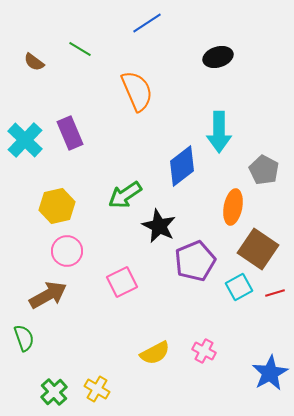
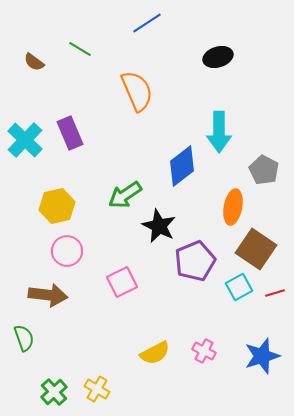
brown square: moved 2 px left
brown arrow: rotated 36 degrees clockwise
blue star: moved 8 px left, 17 px up; rotated 12 degrees clockwise
